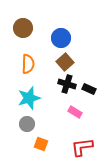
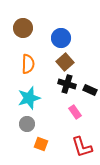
black rectangle: moved 1 px right, 1 px down
pink rectangle: rotated 24 degrees clockwise
red L-shape: rotated 100 degrees counterclockwise
